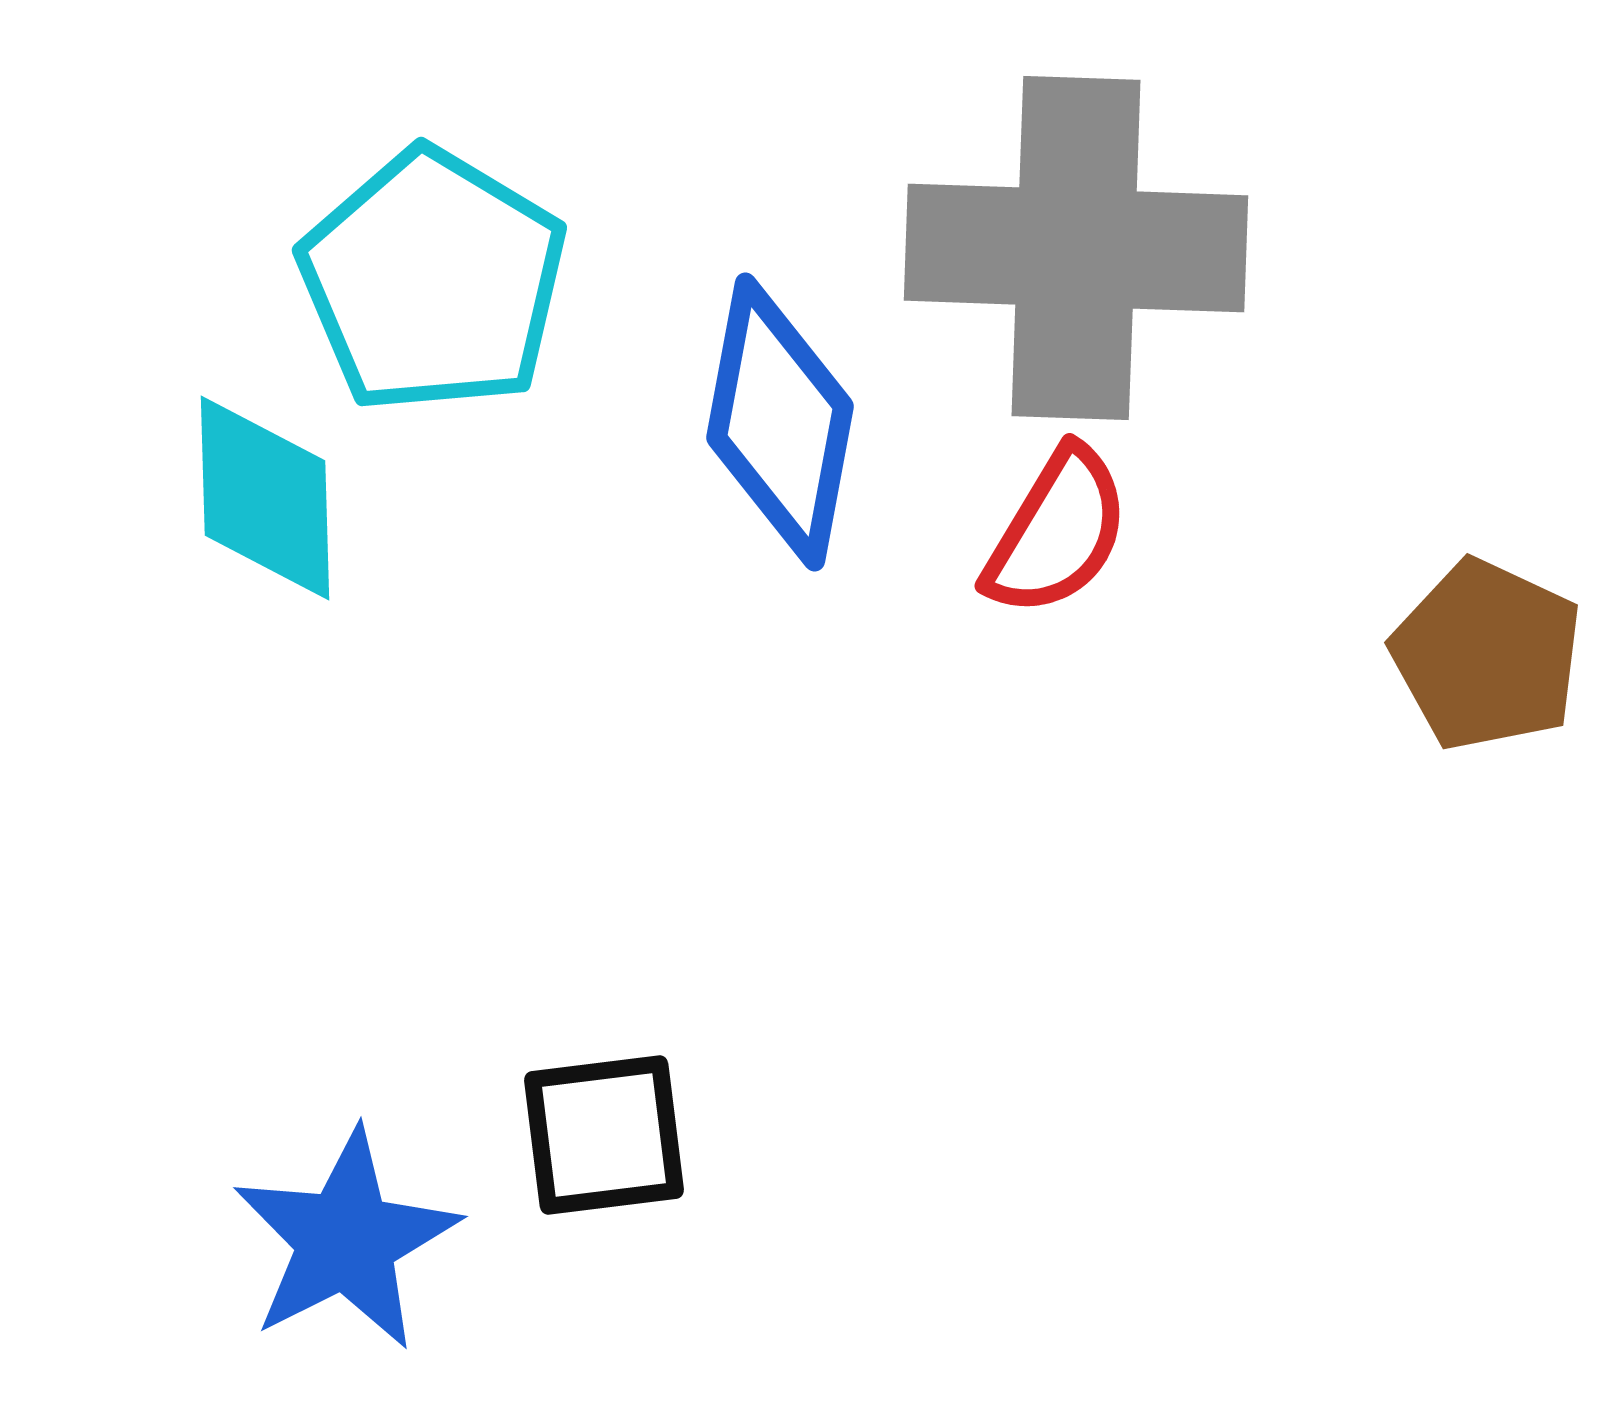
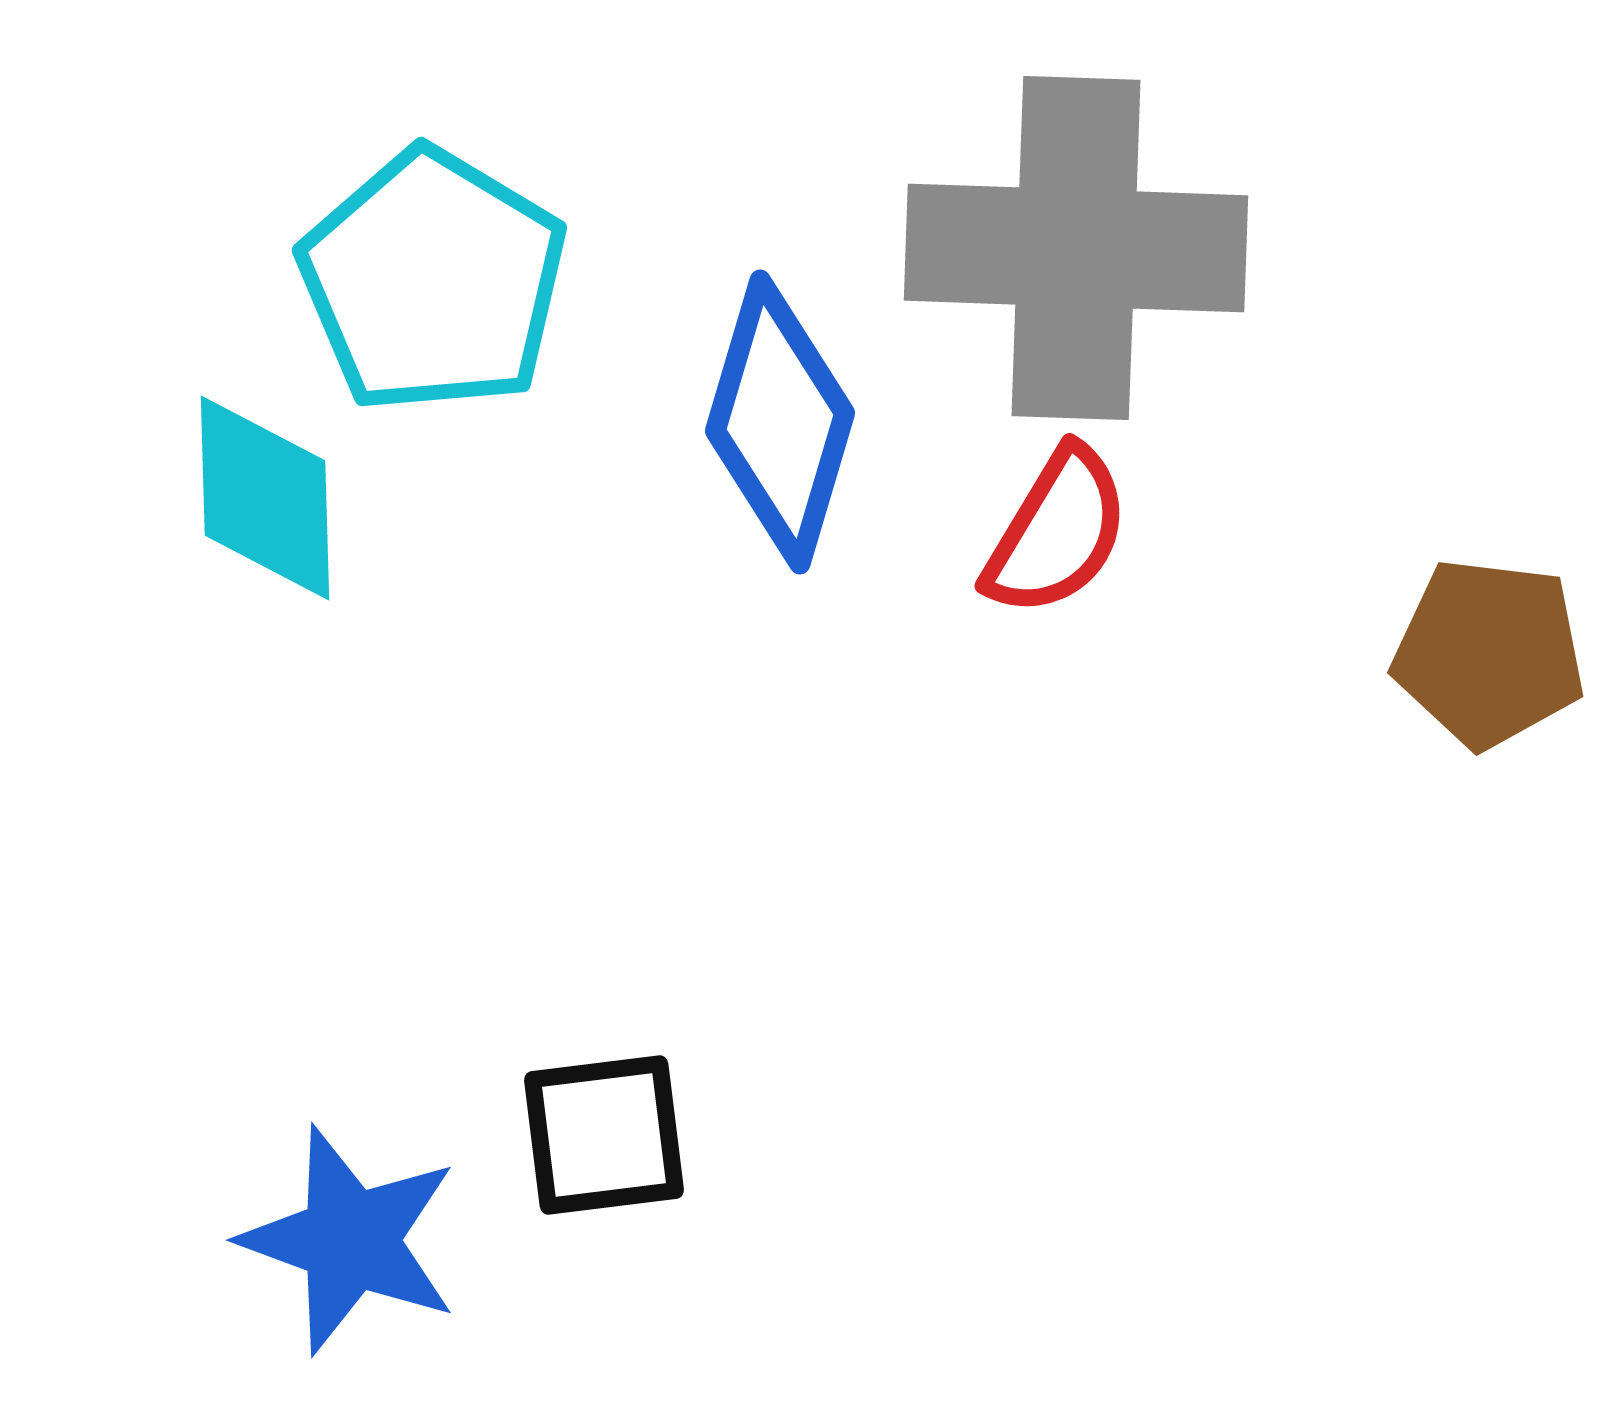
blue diamond: rotated 6 degrees clockwise
brown pentagon: moved 2 px right, 2 px up; rotated 18 degrees counterclockwise
blue star: moved 4 px right; rotated 25 degrees counterclockwise
